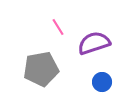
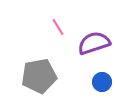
gray pentagon: moved 2 px left, 7 px down
